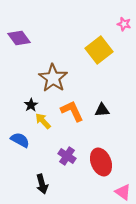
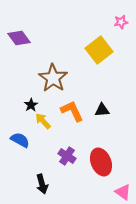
pink star: moved 3 px left, 2 px up; rotated 24 degrees counterclockwise
